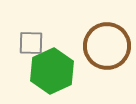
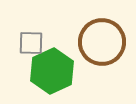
brown circle: moved 5 px left, 4 px up
